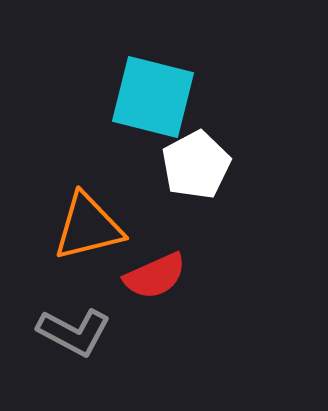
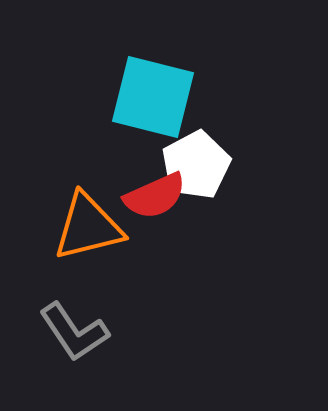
red semicircle: moved 80 px up
gray L-shape: rotated 28 degrees clockwise
